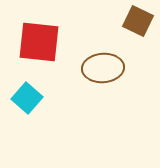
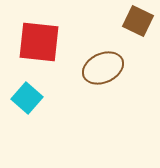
brown ellipse: rotated 21 degrees counterclockwise
